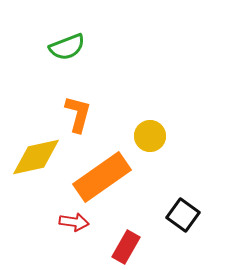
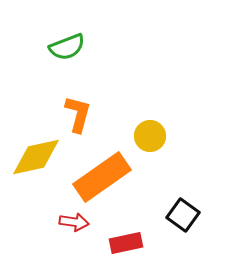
red rectangle: moved 4 px up; rotated 48 degrees clockwise
